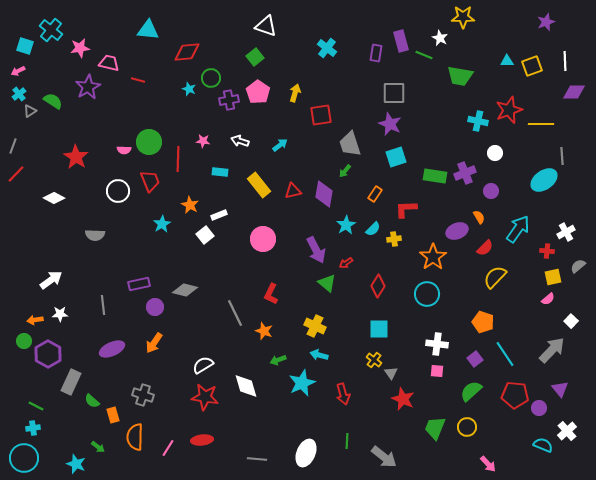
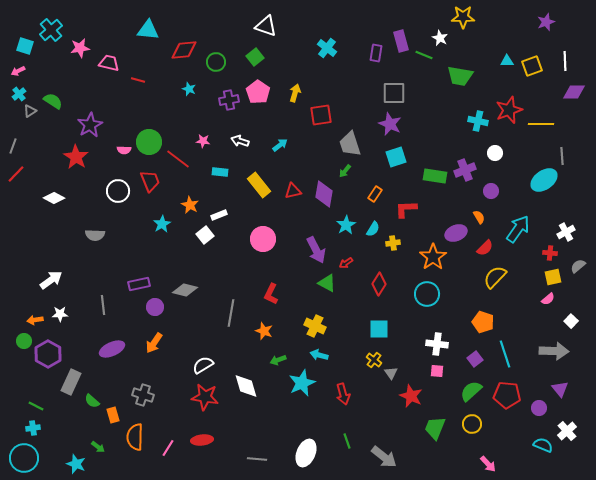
cyan cross at (51, 30): rotated 10 degrees clockwise
red diamond at (187, 52): moved 3 px left, 2 px up
green circle at (211, 78): moved 5 px right, 16 px up
purple star at (88, 87): moved 2 px right, 38 px down
red line at (178, 159): rotated 55 degrees counterclockwise
purple cross at (465, 173): moved 3 px up
cyan semicircle at (373, 229): rotated 14 degrees counterclockwise
purple ellipse at (457, 231): moved 1 px left, 2 px down
yellow cross at (394, 239): moved 1 px left, 4 px down
red cross at (547, 251): moved 3 px right, 2 px down
green triangle at (327, 283): rotated 12 degrees counterclockwise
red diamond at (378, 286): moved 1 px right, 2 px up
gray line at (235, 313): moved 4 px left; rotated 36 degrees clockwise
gray arrow at (552, 350): moved 2 px right, 1 px down; rotated 48 degrees clockwise
cyan line at (505, 354): rotated 16 degrees clockwise
red pentagon at (515, 395): moved 8 px left
red star at (403, 399): moved 8 px right, 3 px up
yellow circle at (467, 427): moved 5 px right, 3 px up
green line at (347, 441): rotated 21 degrees counterclockwise
